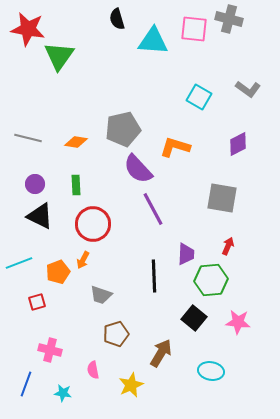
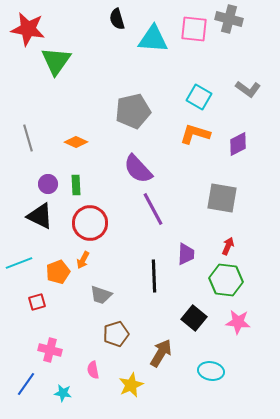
cyan triangle: moved 2 px up
green triangle: moved 3 px left, 5 px down
gray pentagon: moved 10 px right, 18 px up
gray line: rotated 60 degrees clockwise
orange diamond: rotated 15 degrees clockwise
orange L-shape: moved 20 px right, 13 px up
purple circle: moved 13 px right
red circle: moved 3 px left, 1 px up
green hexagon: moved 15 px right; rotated 12 degrees clockwise
blue line: rotated 15 degrees clockwise
